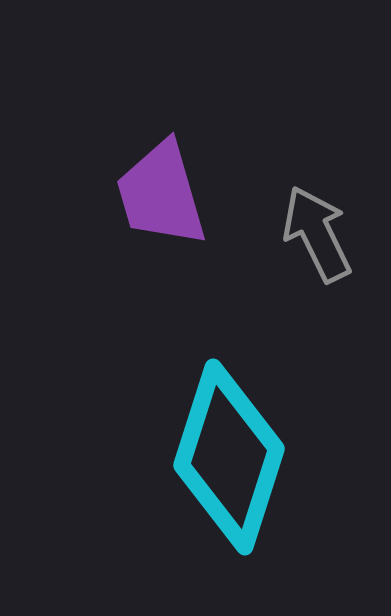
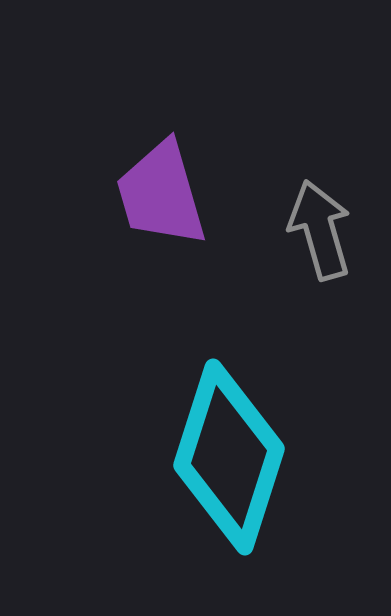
gray arrow: moved 3 px right, 4 px up; rotated 10 degrees clockwise
